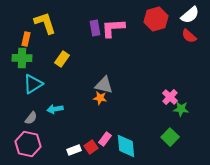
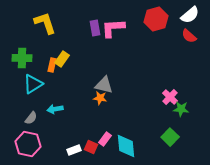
orange rectangle: moved 26 px right, 26 px down
red square: rotated 32 degrees counterclockwise
